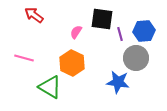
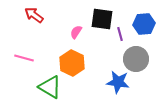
blue hexagon: moved 7 px up
gray circle: moved 1 px down
